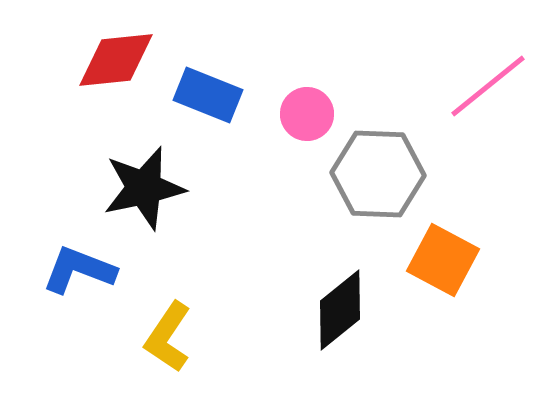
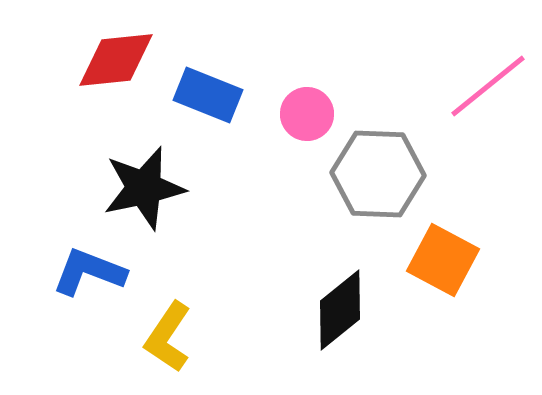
blue L-shape: moved 10 px right, 2 px down
